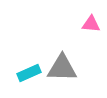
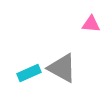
gray triangle: rotated 28 degrees clockwise
